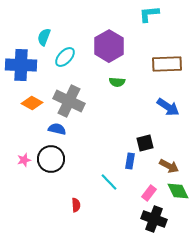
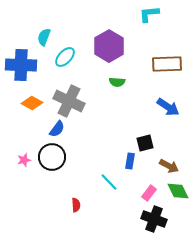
blue semicircle: rotated 114 degrees clockwise
black circle: moved 1 px right, 2 px up
